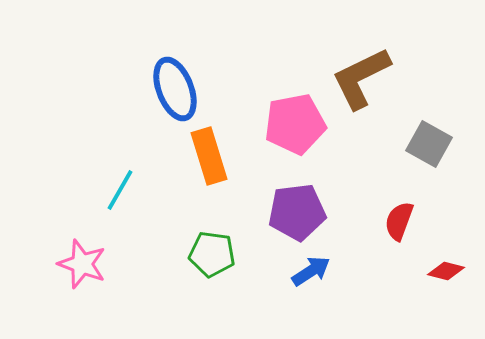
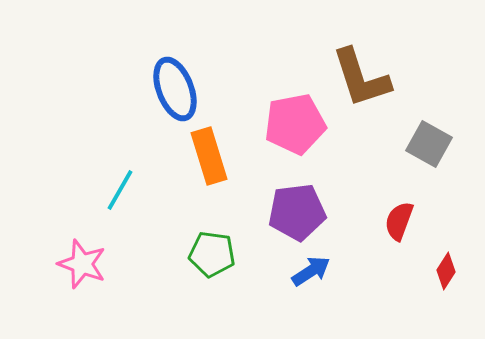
brown L-shape: rotated 82 degrees counterclockwise
red diamond: rotated 72 degrees counterclockwise
